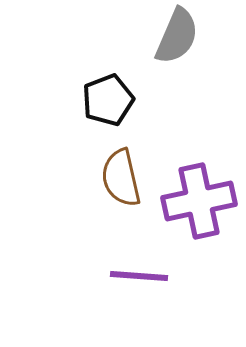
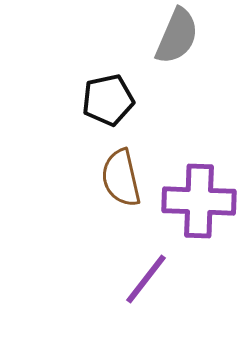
black pentagon: rotated 9 degrees clockwise
purple cross: rotated 14 degrees clockwise
purple line: moved 7 px right, 3 px down; rotated 56 degrees counterclockwise
